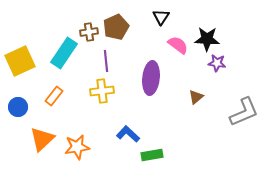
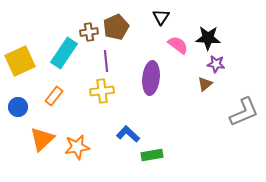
black star: moved 1 px right, 1 px up
purple star: moved 1 px left, 1 px down
brown triangle: moved 9 px right, 13 px up
